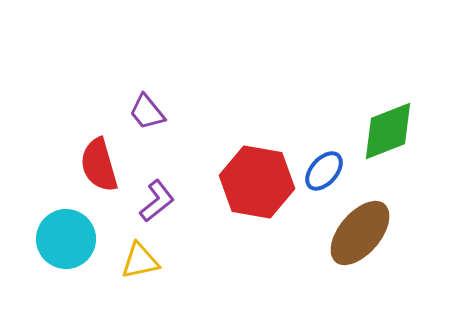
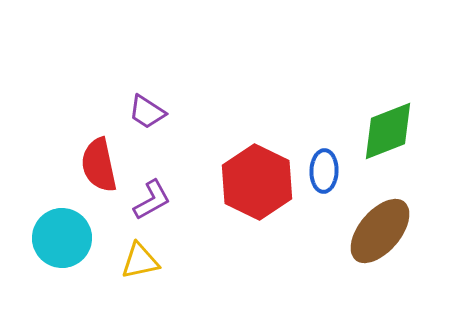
purple trapezoid: rotated 18 degrees counterclockwise
red semicircle: rotated 4 degrees clockwise
blue ellipse: rotated 39 degrees counterclockwise
red hexagon: rotated 16 degrees clockwise
purple L-shape: moved 5 px left, 1 px up; rotated 9 degrees clockwise
brown ellipse: moved 20 px right, 2 px up
cyan circle: moved 4 px left, 1 px up
